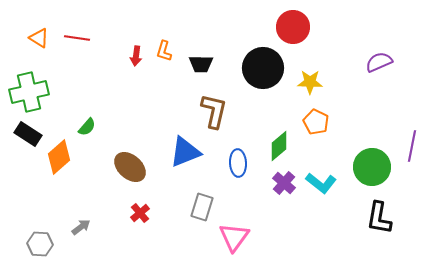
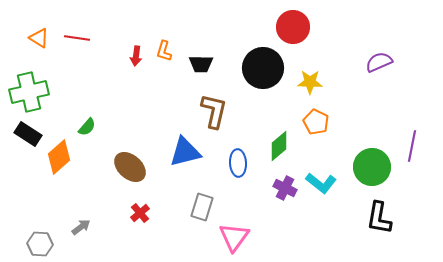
blue triangle: rotated 8 degrees clockwise
purple cross: moved 1 px right, 5 px down; rotated 15 degrees counterclockwise
